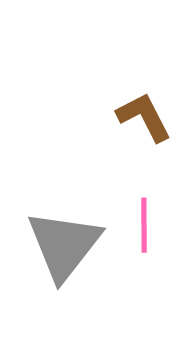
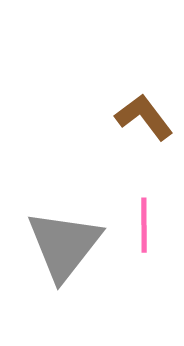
brown L-shape: rotated 10 degrees counterclockwise
